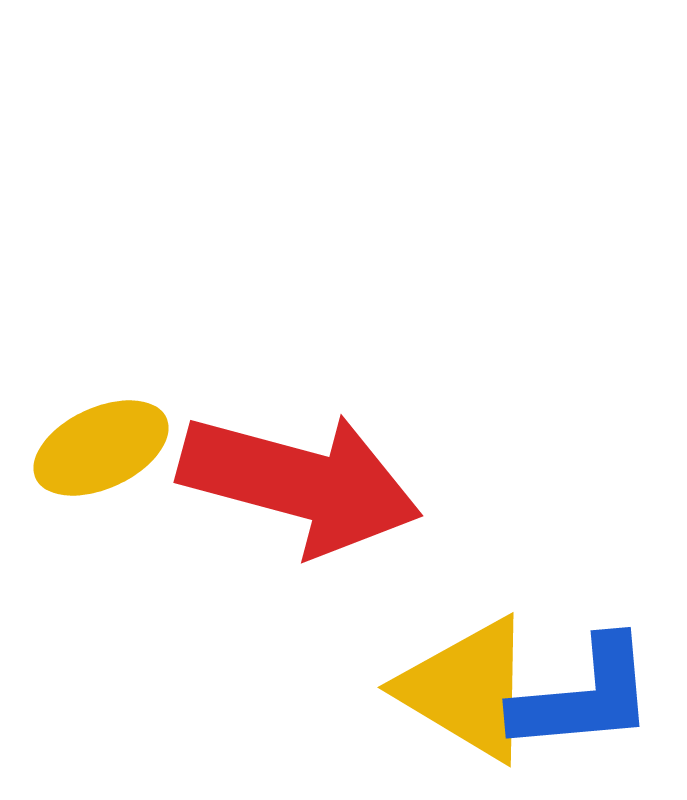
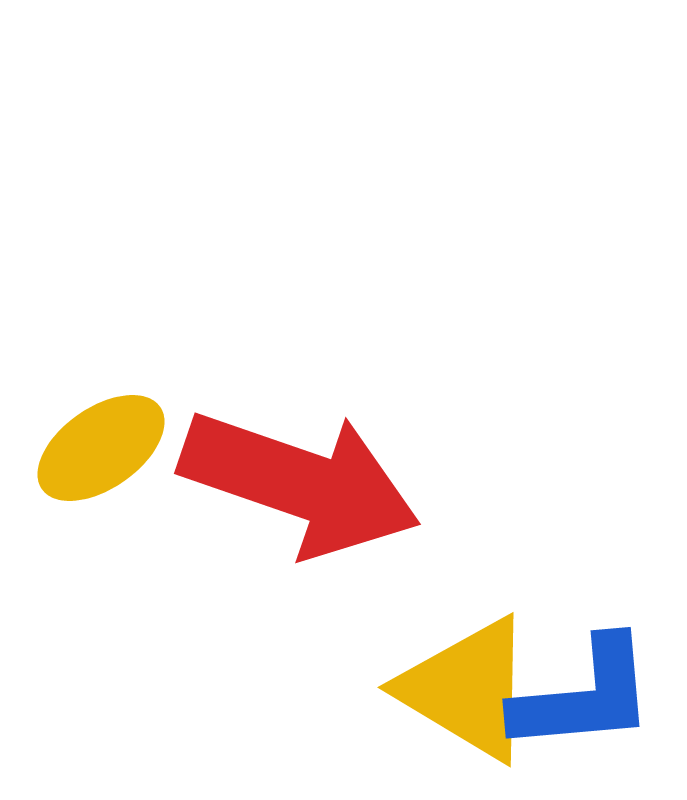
yellow ellipse: rotated 10 degrees counterclockwise
red arrow: rotated 4 degrees clockwise
